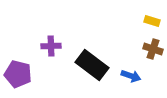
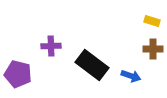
brown cross: rotated 18 degrees counterclockwise
